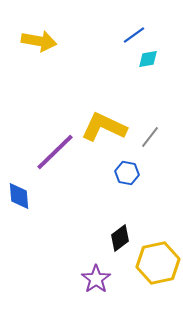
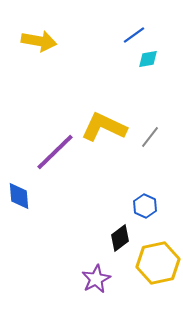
blue hexagon: moved 18 px right, 33 px down; rotated 15 degrees clockwise
purple star: rotated 8 degrees clockwise
